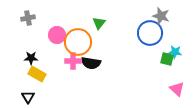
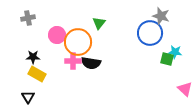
black star: moved 2 px right, 1 px up
pink triangle: moved 8 px right
